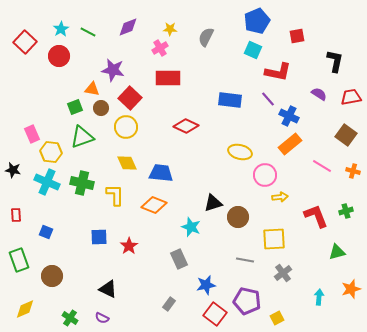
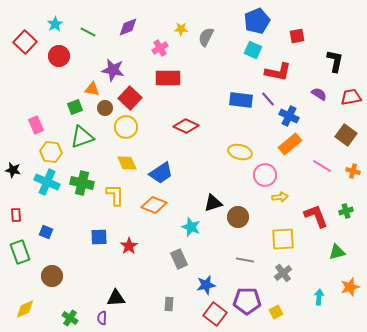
cyan star at (61, 29): moved 6 px left, 5 px up
yellow star at (170, 29): moved 11 px right
blue rectangle at (230, 100): moved 11 px right
brown circle at (101, 108): moved 4 px right
pink rectangle at (32, 134): moved 4 px right, 9 px up
blue trapezoid at (161, 173): rotated 140 degrees clockwise
yellow square at (274, 239): moved 9 px right
green rectangle at (19, 260): moved 1 px right, 8 px up
black triangle at (108, 289): moved 8 px right, 9 px down; rotated 30 degrees counterclockwise
orange star at (351, 289): moved 1 px left, 2 px up
purple pentagon at (247, 301): rotated 12 degrees counterclockwise
gray rectangle at (169, 304): rotated 32 degrees counterclockwise
purple semicircle at (102, 318): rotated 64 degrees clockwise
yellow square at (277, 318): moved 1 px left, 6 px up
